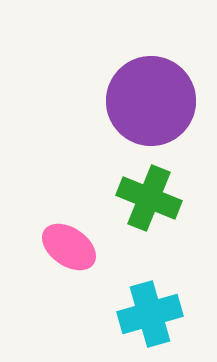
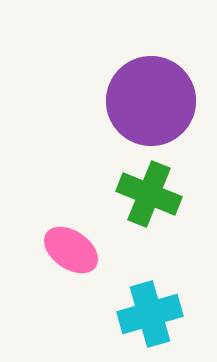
green cross: moved 4 px up
pink ellipse: moved 2 px right, 3 px down
